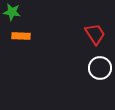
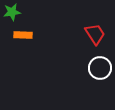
green star: rotated 18 degrees counterclockwise
orange rectangle: moved 2 px right, 1 px up
